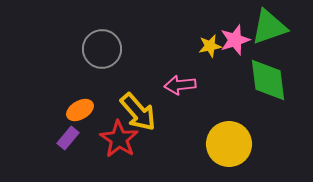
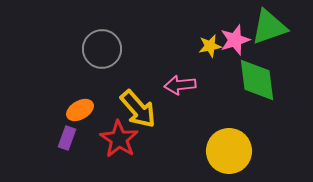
green diamond: moved 11 px left
yellow arrow: moved 3 px up
purple rectangle: moved 1 px left; rotated 20 degrees counterclockwise
yellow circle: moved 7 px down
